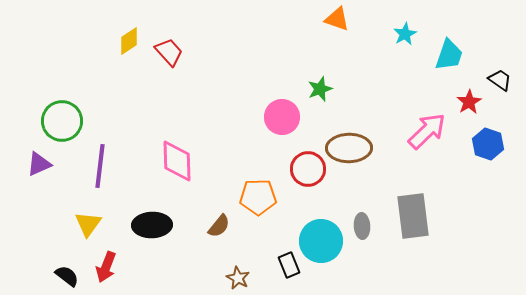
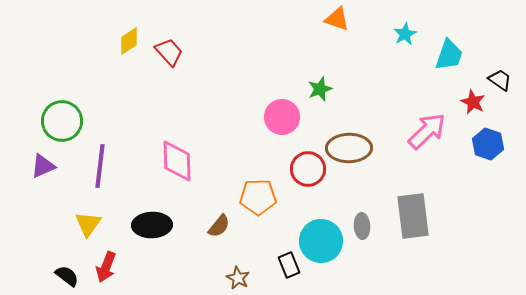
red star: moved 4 px right; rotated 15 degrees counterclockwise
purple triangle: moved 4 px right, 2 px down
